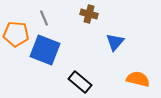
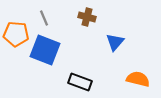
brown cross: moved 2 px left, 3 px down
black rectangle: rotated 20 degrees counterclockwise
